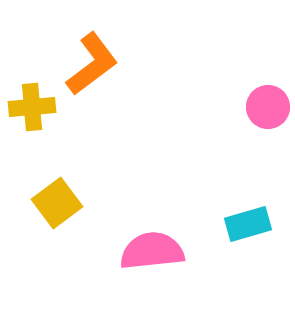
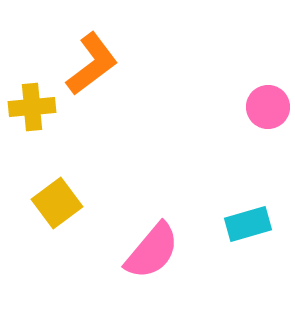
pink semicircle: rotated 136 degrees clockwise
